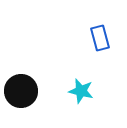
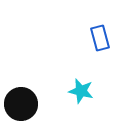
black circle: moved 13 px down
